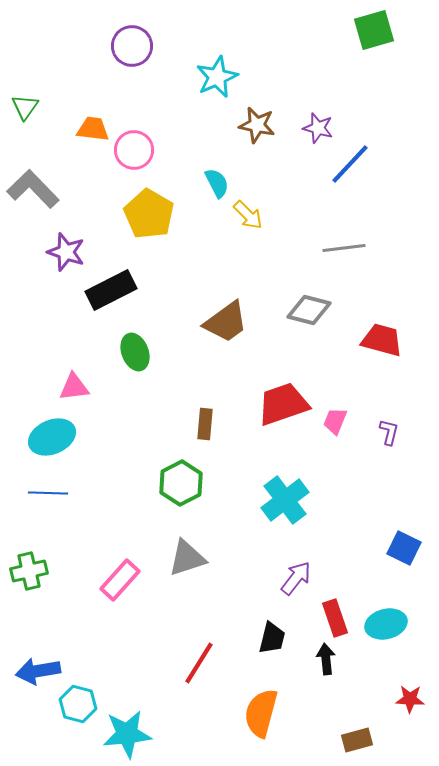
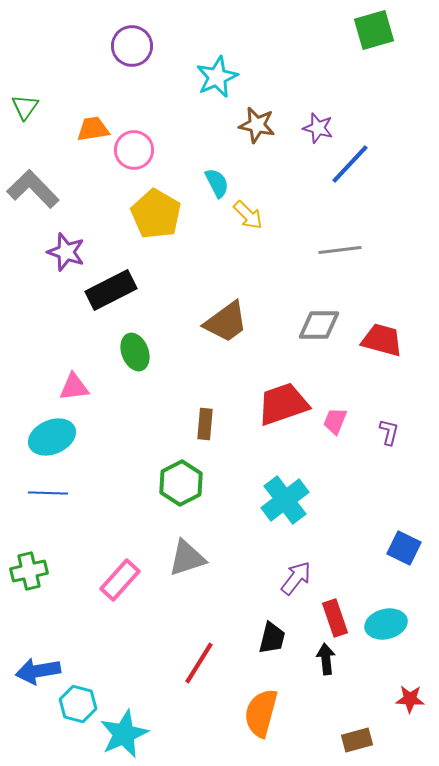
orange trapezoid at (93, 129): rotated 16 degrees counterclockwise
yellow pentagon at (149, 214): moved 7 px right
gray line at (344, 248): moved 4 px left, 2 px down
gray diamond at (309, 310): moved 10 px right, 15 px down; rotated 15 degrees counterclockwise
cyan star at (127, 734): moved 3 px left; rotated 18 degrees counterclockwise
